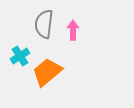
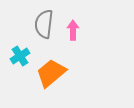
orange trapezoid: moved 4 px right, 1 px down
